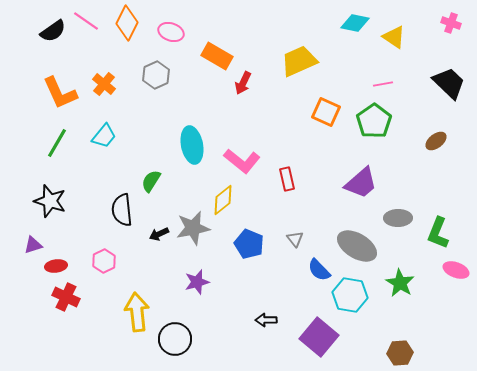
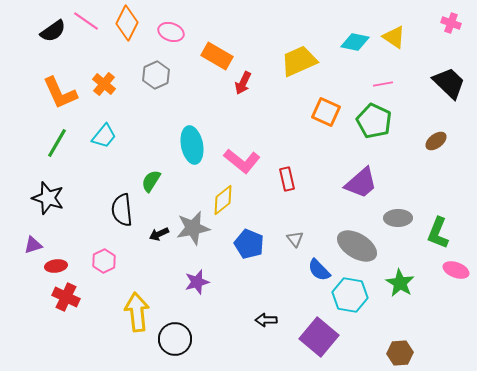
cyan diamond at (355, 23): moved 19 px down
green pentagon at (374, 121): rotated 12 degrees counterclockwise
black star at (50, 201): moved 2 px left, 3 px up
